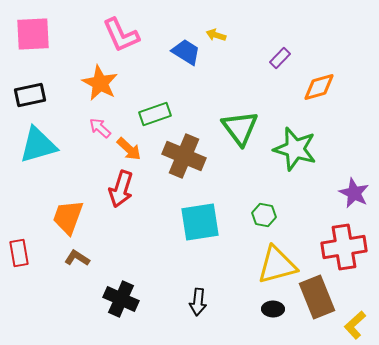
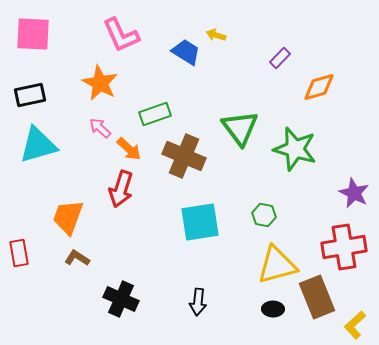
pink square: rotated 6 degrees clockwise
